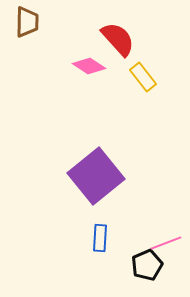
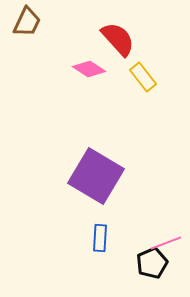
brown trapezoid: rotated 24 degrees clockwise
pink diamond: moved 3 px down
purple square: rotated 20 degrees counterclockwise
black pentagon: moved 5 px right, 2 px up
